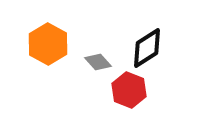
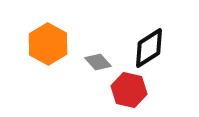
black diamond: moved 2 px right
red hexagon: rotated 8 degrees counterclockwise
